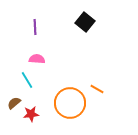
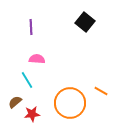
purple line: moved 4 px left
orange line: moved 4 px right, 2 px down
brown semicircle: moved 1 px right, 1 px up
red star: moved 1 px right
